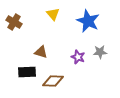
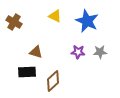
yellow triangle: moved 2 px right, 2 px down; rotated 24 degrees counterclockwise
blue star: moved 1 px left
brown triangle: moved 5 px left
purple star: moved 5 px up; rotated 16 degrees counterclockwise
brown diamond: rotated 45 degrees counterclockwise
